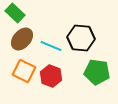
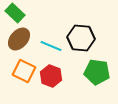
brown ellipse: moved 3 px left
